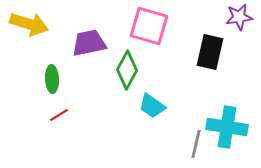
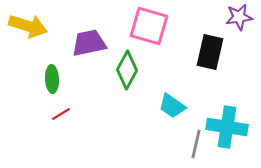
yellow arrow: moved 1 px left, 2 px down
cyan trapezoid: moved 20 px right
red line: moved 2 px right, 1 px up
